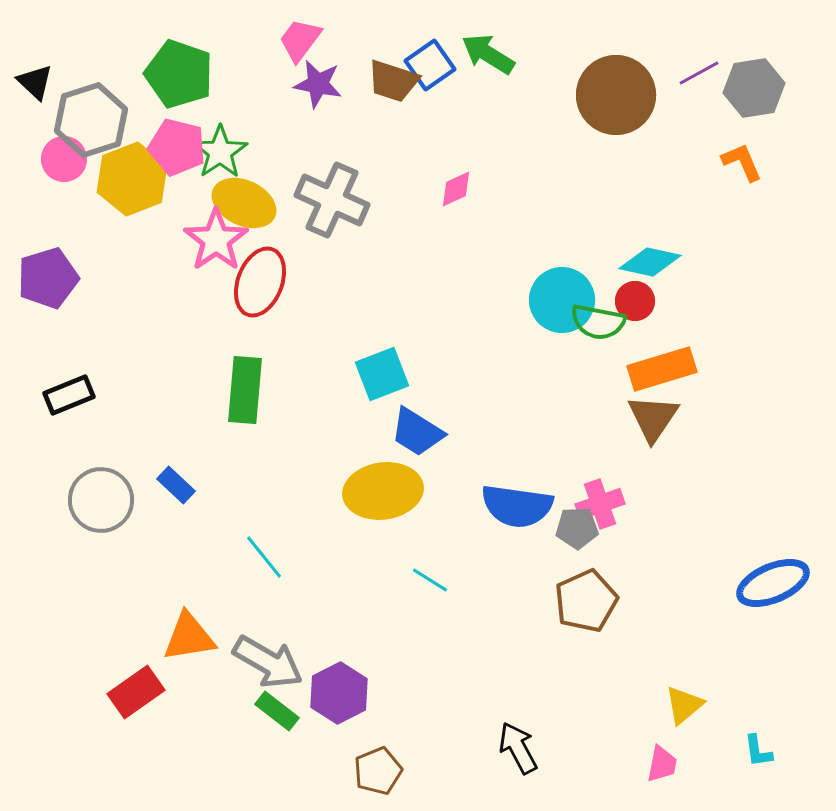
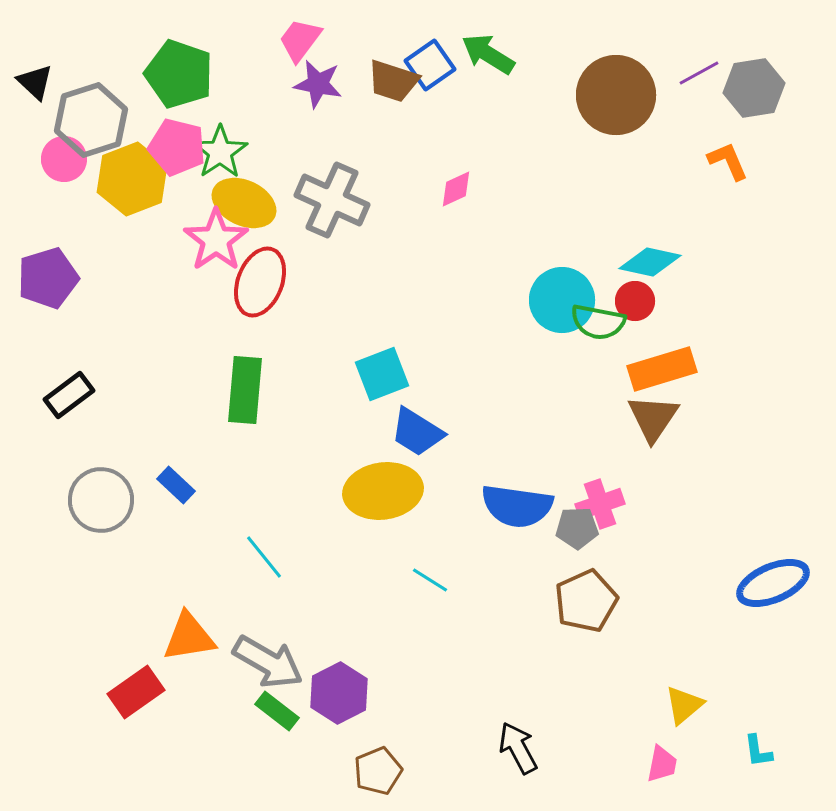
orange L-shape at (742, 162): moved 14 px left, 1 px up
black rectangle at (69, 395): rotated 15 degrees counterclockwise
